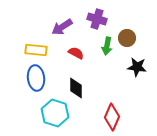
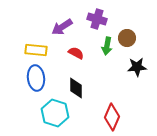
black star: rotated 12 degrees counterclockwise
